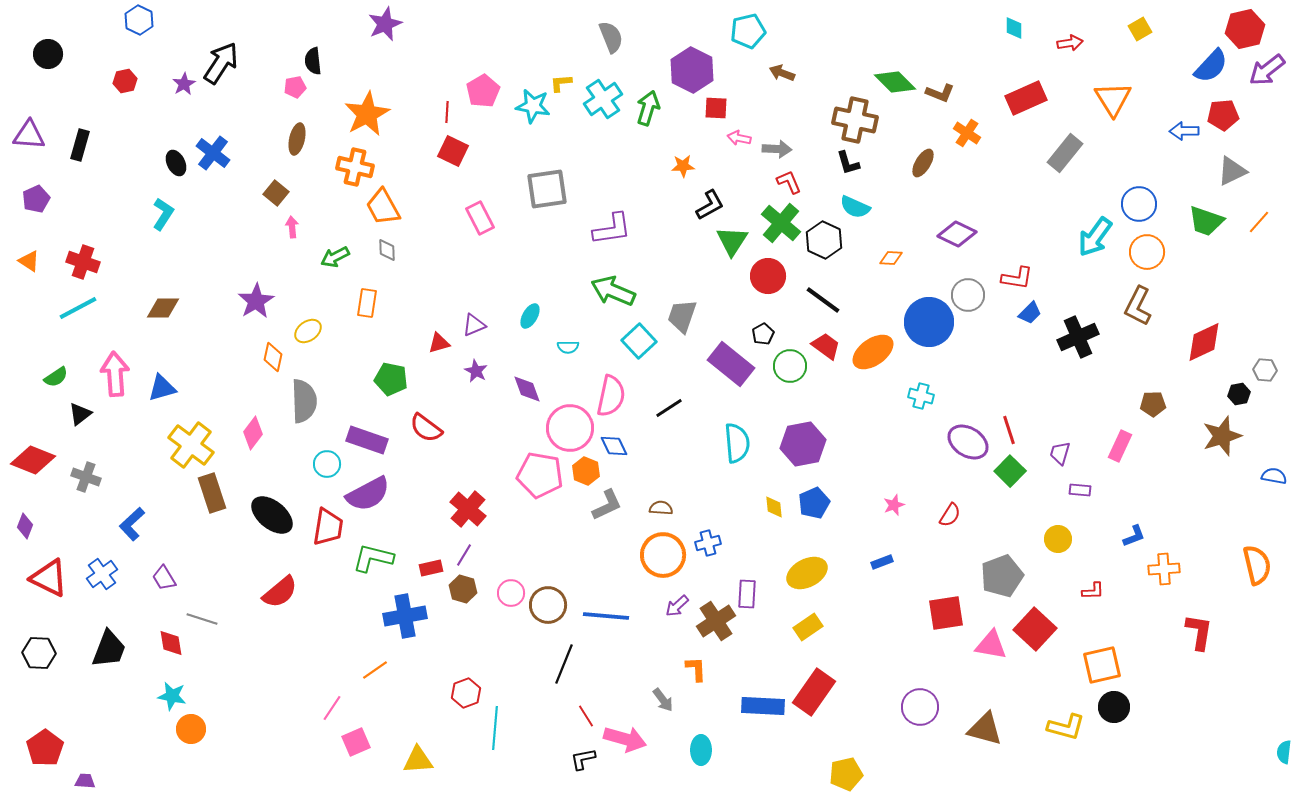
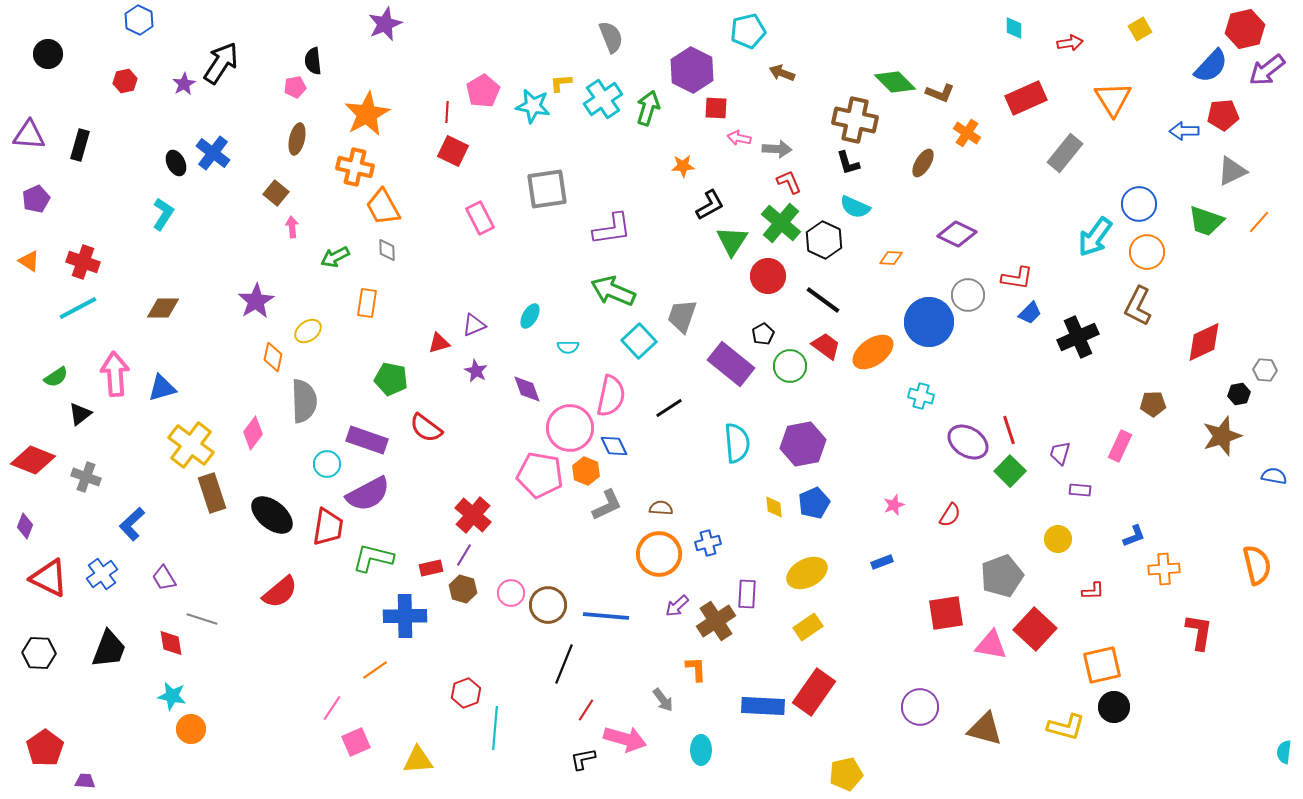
red cross at (468, 509): moved 5 px right, 6 px down
orange circle at (663, 555): moved 4 px left, 1 px up
blue cross at (405, 616): rotated 9 degrees clockwise
red line at (586, 716): moved 6 px up; rotated 65 degrees clockwise
